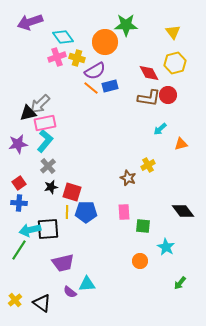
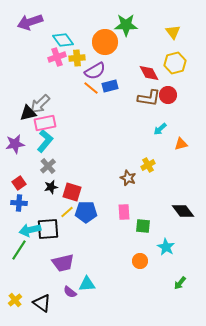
cyan diamond at (63, 37): moved 3 px down
yellow cross at (77, 58): rotated 21 degrees counterclockwise
purple star at (18, 144): moved 3 px left
yellow line at (67, 212): rotated 48 degrees clockwise
